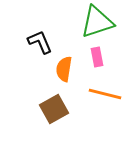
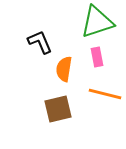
brown square: moved 4 px right; rotated 16 degrees clockwise
